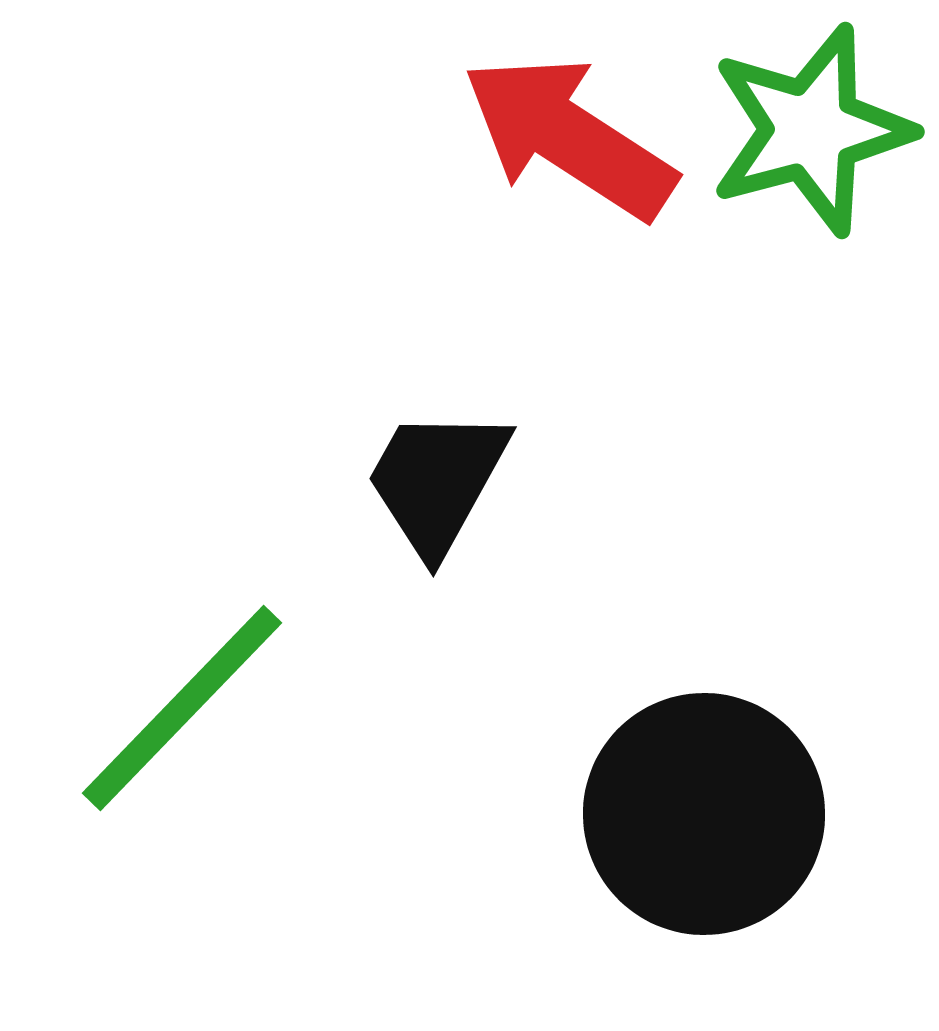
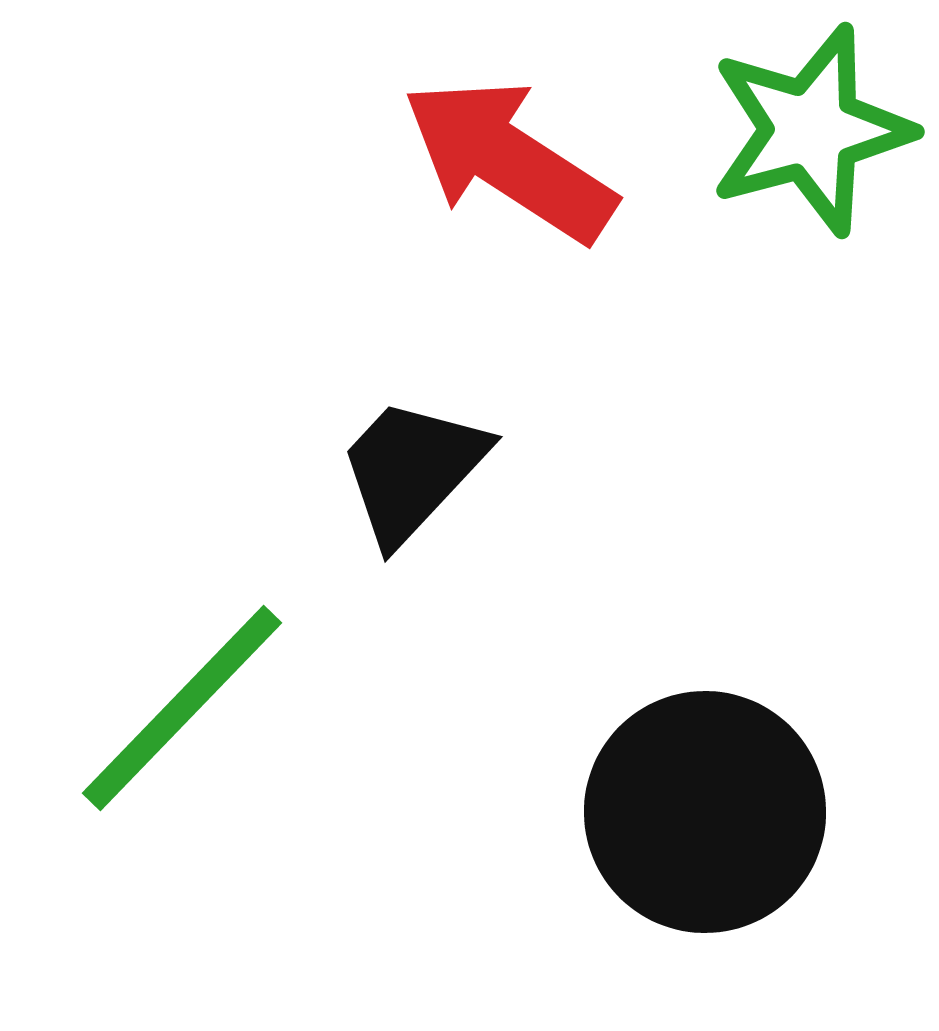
red arrow: moved 60 px left, 23 px down
black trapezoid: moved 25 px left, 11 px up; rotated 14 degrees clockwise
black circle: moved 1 px right, 2 px up
